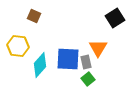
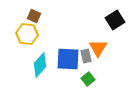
black square: moved 2 px down
yellow hexagon: moved 9 px right, 12 px up
gray rectangle: moved 6 px up
